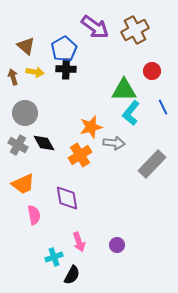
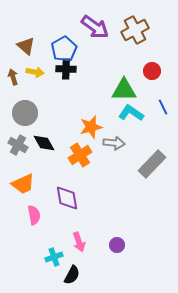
cyan L-shape: rotated 85 degrees clockwise
